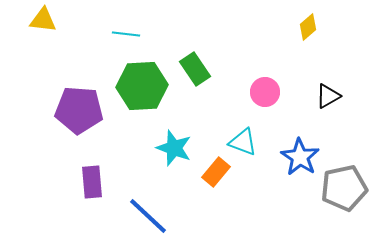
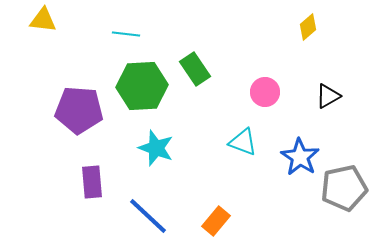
cyan star: moved 18 px left
orange rectangle: moved 49 px down
